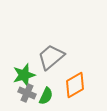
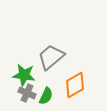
green star: rotated 25 degrees clockwise
